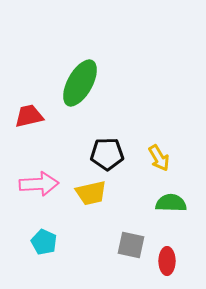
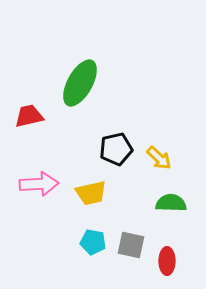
black pentagon: moved 9 px right, 5 px up; rotated 12 degrees counterclockwise
yellow arrow: rotated 16 degrees counterclockwise
cyan pentagon: moved 49 px right; rotated 15 degrees counterclockwise
